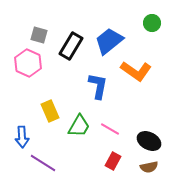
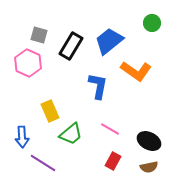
green trapezoid: moved 8 px left, 8 px down; rotated 20 degrees clockwise
